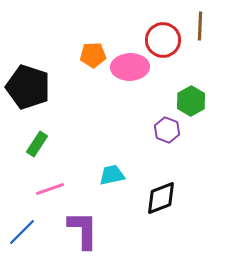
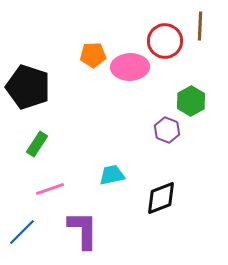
red circle: moved 2 px right, 1 px down
